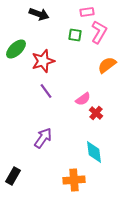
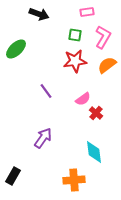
pink L-shape: moved 4 px right, 5 px down
red star: moved 32 px right; rotated 10 degrees clockwise
